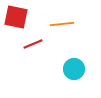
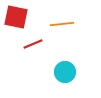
cyan circle: moved 9 px left, 3 px down
